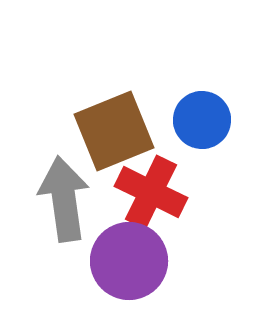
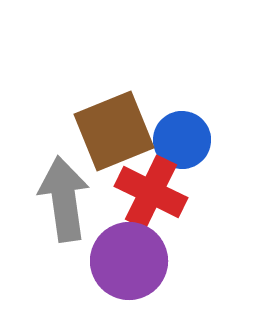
blue circle: moved 20 px left, 20 px down
